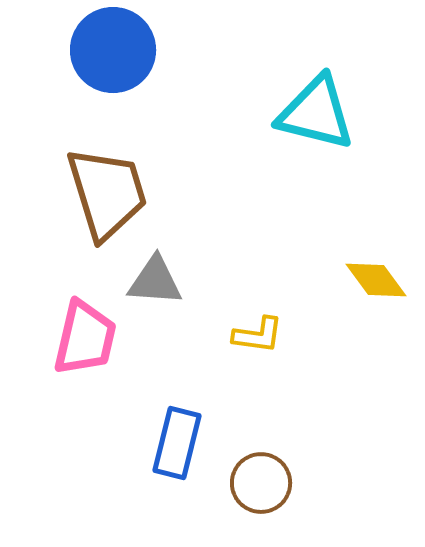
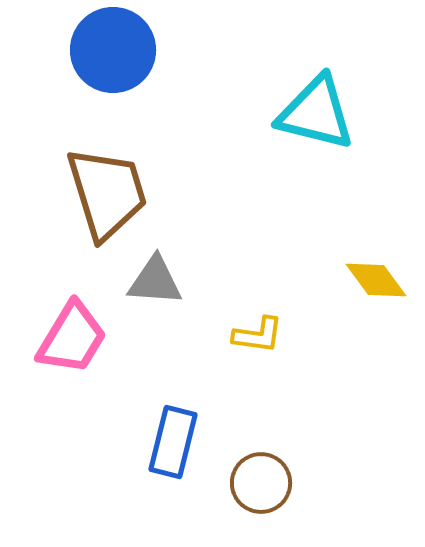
pink trapezoid: moved 13 px left; rotated 18 degrees clockwise
blue rectangle: moved 4 px left, 1 px up
